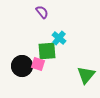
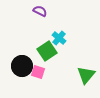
purple semicircle: moved 2 px left, 1 px up; rotated 24 degrees counterclockwise
green square: rotated 30 degrees counterclockwise
pink square: moved 8 px down
